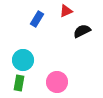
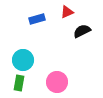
red triangle: moved 1 px right, 1 px down
blue rectangle: rotated 42 degrees clockwise
